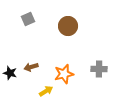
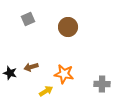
brown circle: moved 1 px down
gray cross: moved 3 px right, 15 px down
orange star: rotated 24 degrees clockwise
